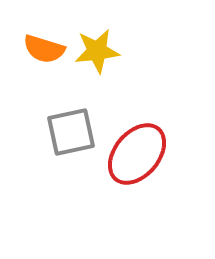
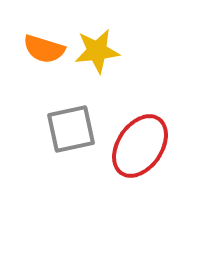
gray square: moved 3 px up
red ellipse: moved 3 px right, 8 px up; rotated 6 degrees counterclockwise
